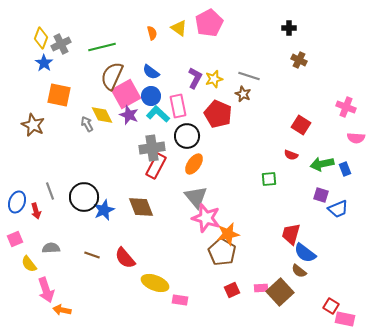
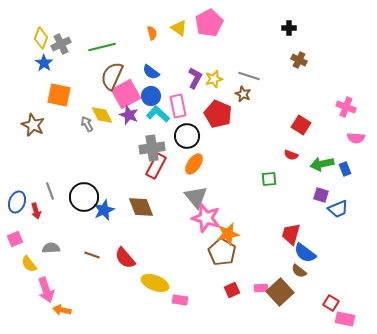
red square at (331, 306): moved 3 px up
